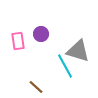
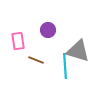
purple circle: moved 7 px right, 4 px up
cyan line: rotated 25 degrees clockwise
brown line: moved 27 px up; rotated 21 degrees counterclockwise
